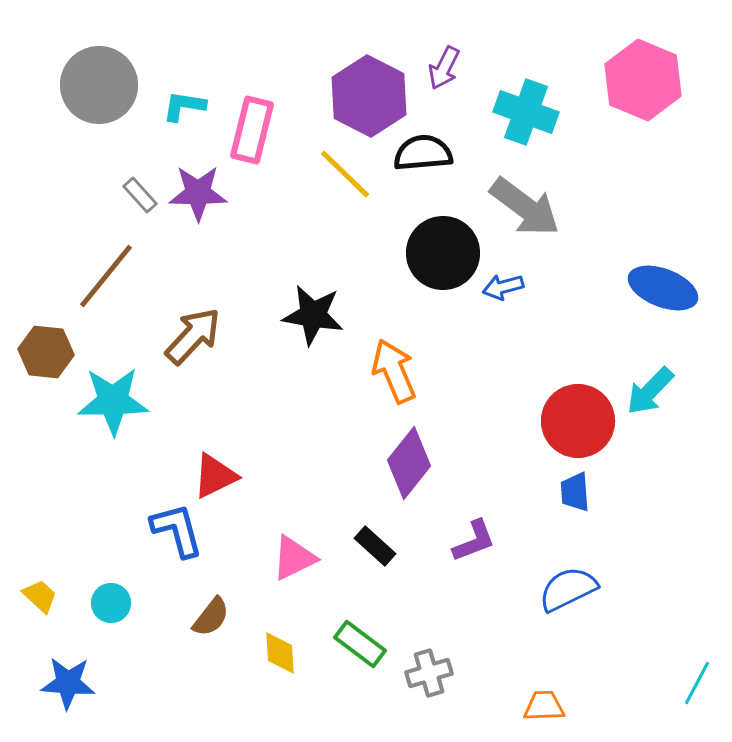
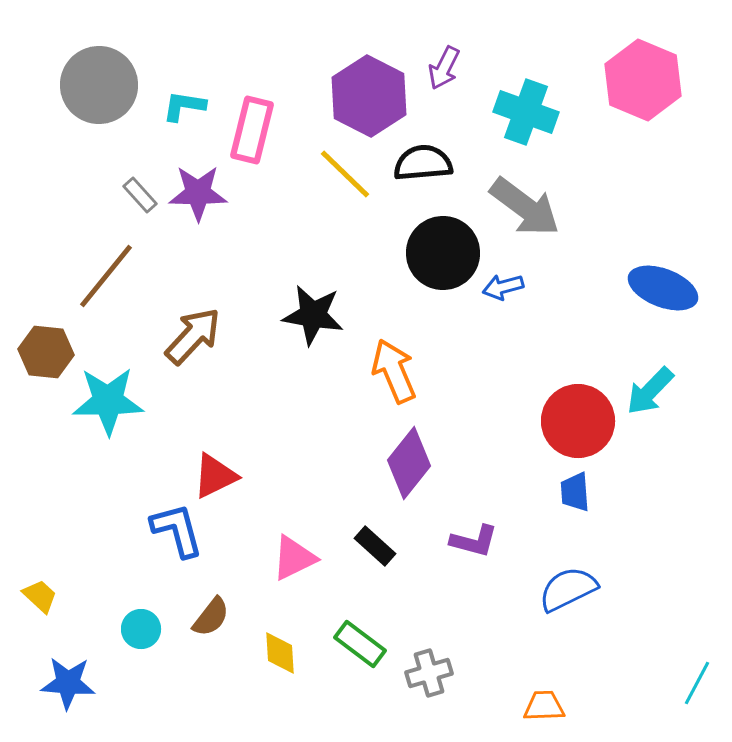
black semicircle: moved 10 px down
cyan star: moved 5 px left
purple L-shape: rotated 36 degrees clockwise
cyan circle: moved 30 px right, 26 px down
